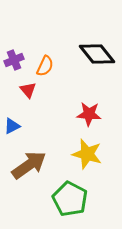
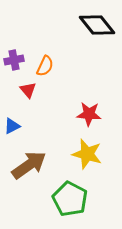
black diamond: moved 29 px up
purple cross: rotated 12 degrees clockwise
